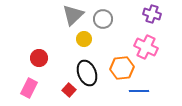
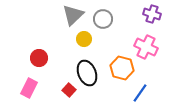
orange hexagon: rotated 20 degrees clockwise
blue line: moved 1 px right, 2 px down; rotated 54 degrees counterclockwise
